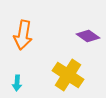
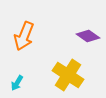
orange arrow: moved 1 px right, 1 px down; rotated 12 degrees clockwise
cyan arrow: rotated 28 degrees clockwise
